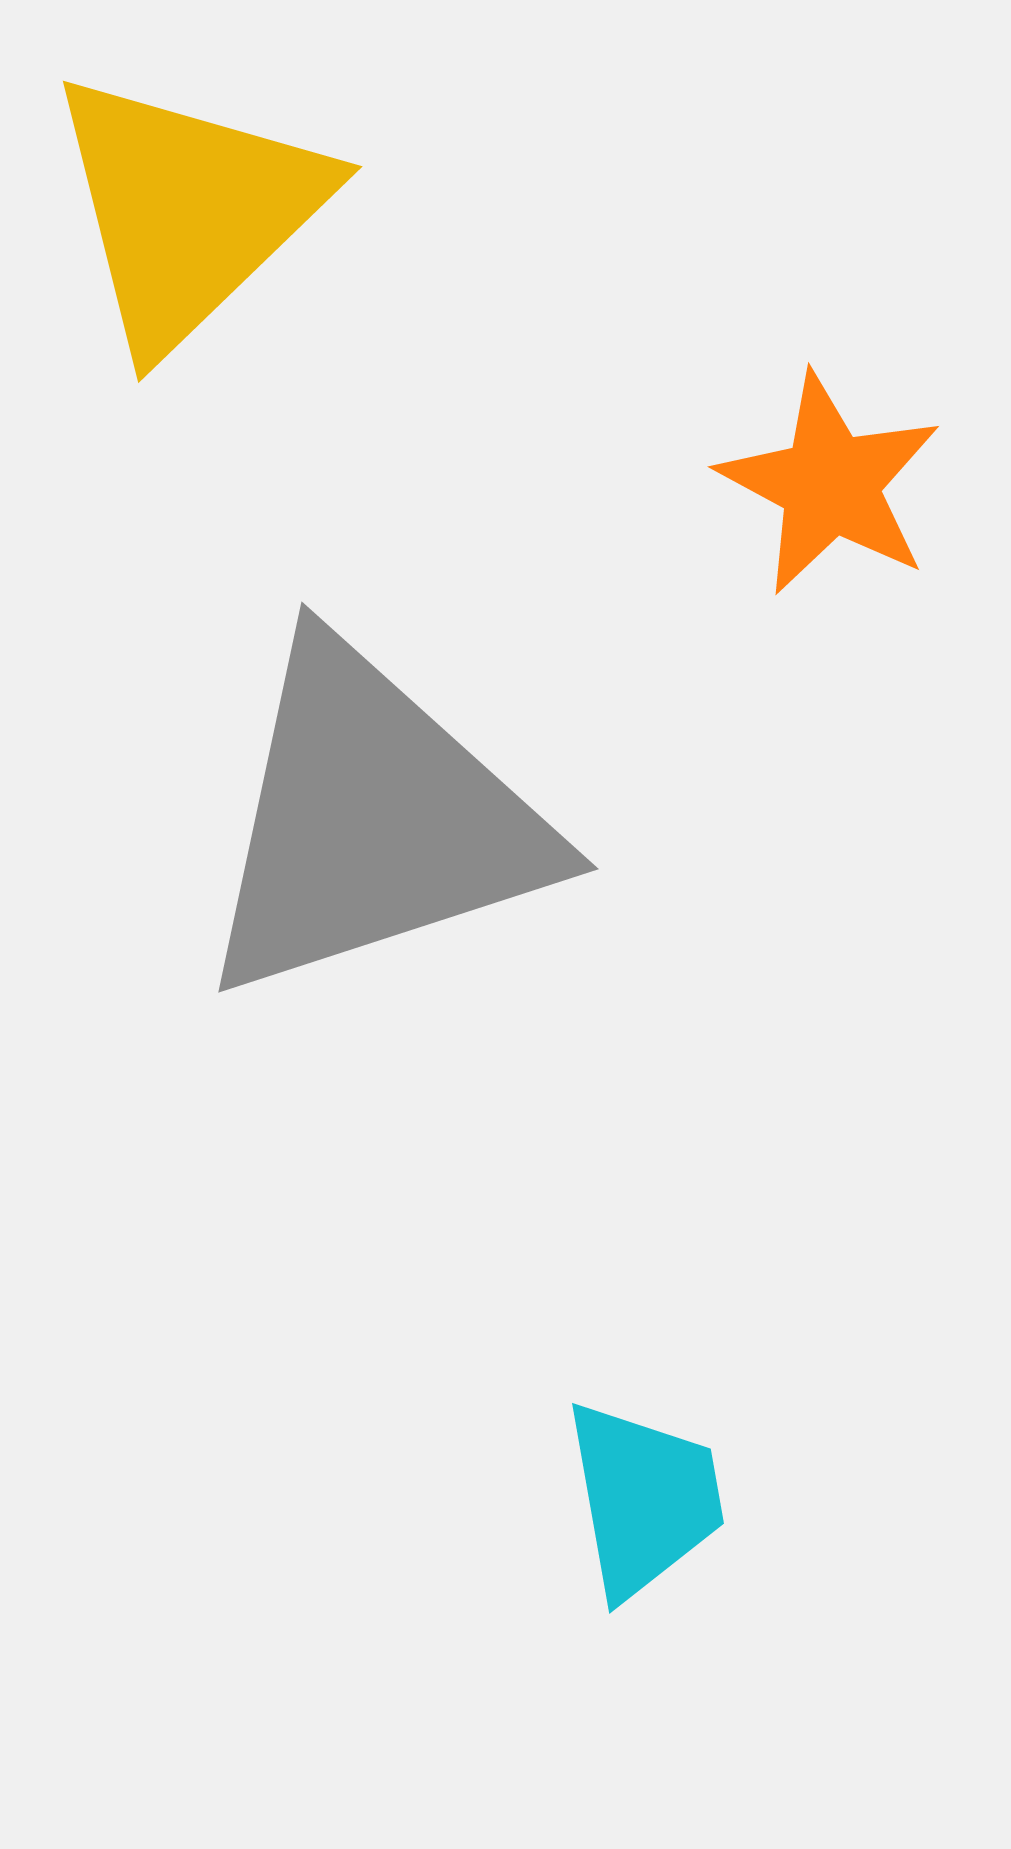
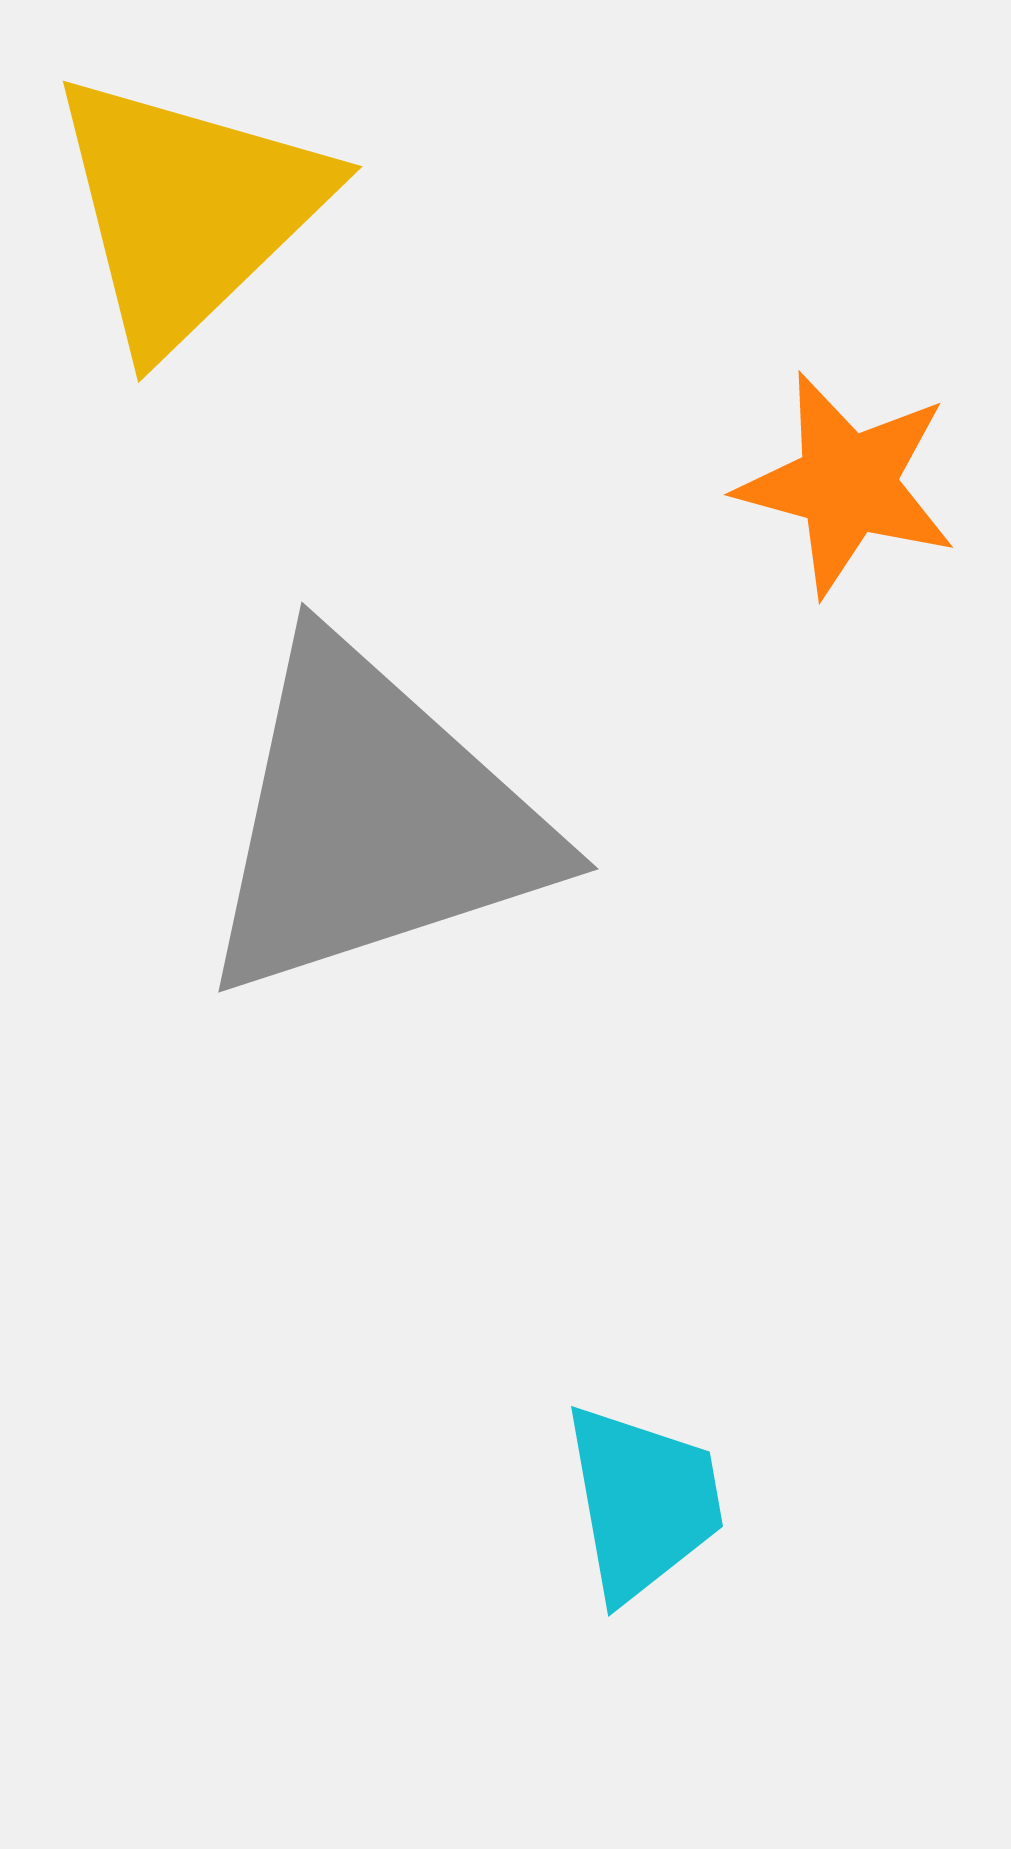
orange star: moved 17 px right; rotated 13 degrees counterclockwise
cyan trapezoid: moved 1 px left, 3 px down
